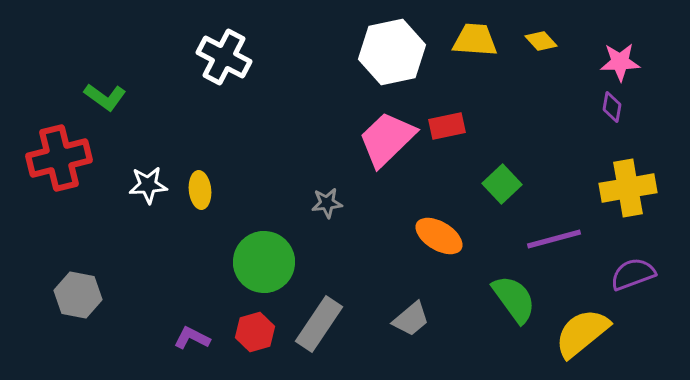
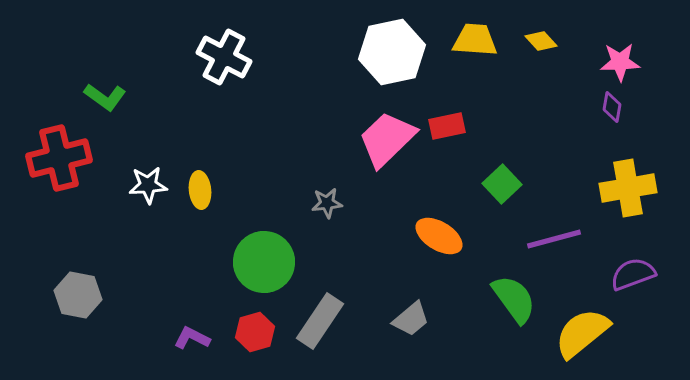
gray rectangle: moved 1 px right, 3 px up
